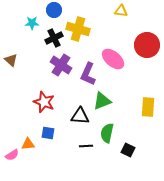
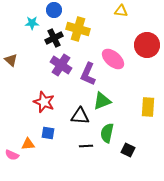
pink semicircle: rotated 56 degrees clockwise
